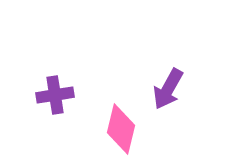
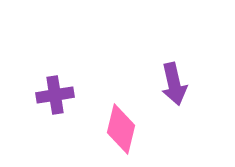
purple arrow: moved 6 px right, 5 px up; rotated 42 degrees counterclockwise
